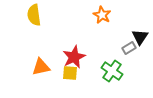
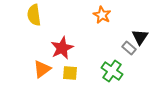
gray rectangle: rotated 72 degrees clockwise
red star: moved 12 px left, 9 px up
orange triangle: moved 1 px right, 2 px down; rotated 24 degrees counterclockwise
